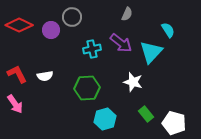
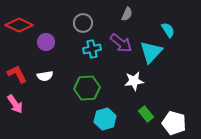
gray circle: moved 11 px right, 6 px down
purple circle: moved 5 px left, 12 px down
white star: moved 1 px right, 1 px up; rotated 24 degrees counterclockwise
